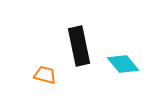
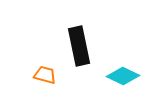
cyan diamond: moved 12 px down; rotated 24 degrees counterclockwise
